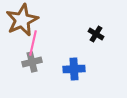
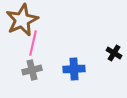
black cross: moved 18 px right, 19 px down
gray cross: moved 8 px down
